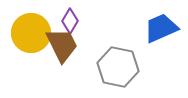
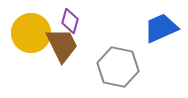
purple diamond: rotated 15 degrees counterclockwise
